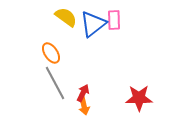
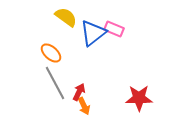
pink rectangle: moved 9 px down; rotated 66 degrees counterclockwise
blue triangle: moved 9 px down
orange ellipse: rotated 15 degrees counterclockwise
red arrow: moved 4 px left, 1 px up
orange arrow: rotated 12 degrees counterclockwise
